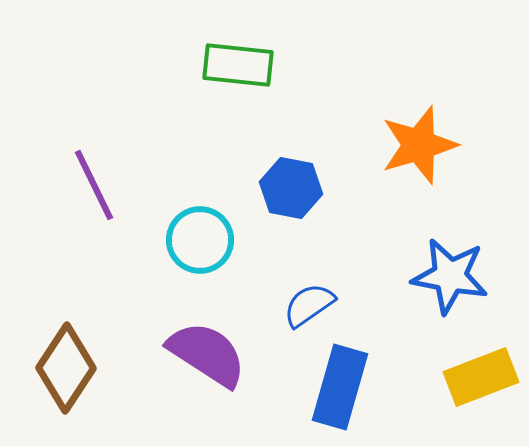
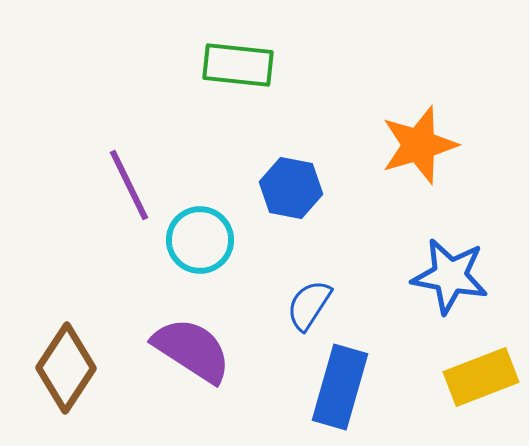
purple line: moved 35 px right
blue semicircle: rotated 22 degrees counterclockwise
purple semicircle: moved 15 px left, 4 px up
